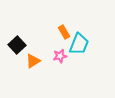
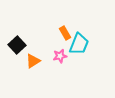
orange rectangle: moved 1 px right, 1 px down
